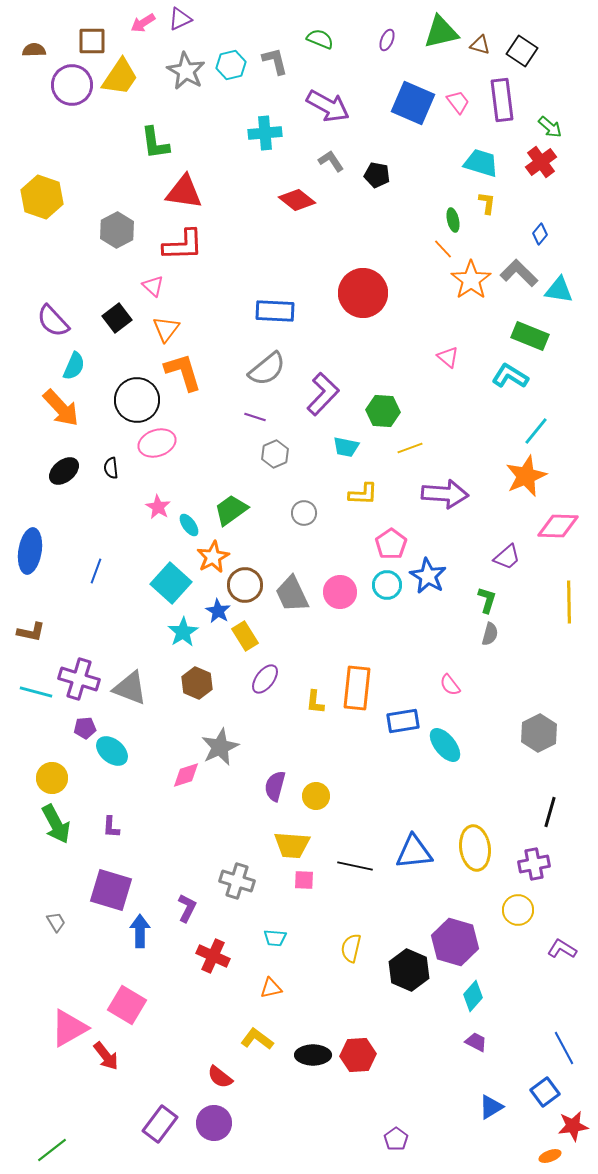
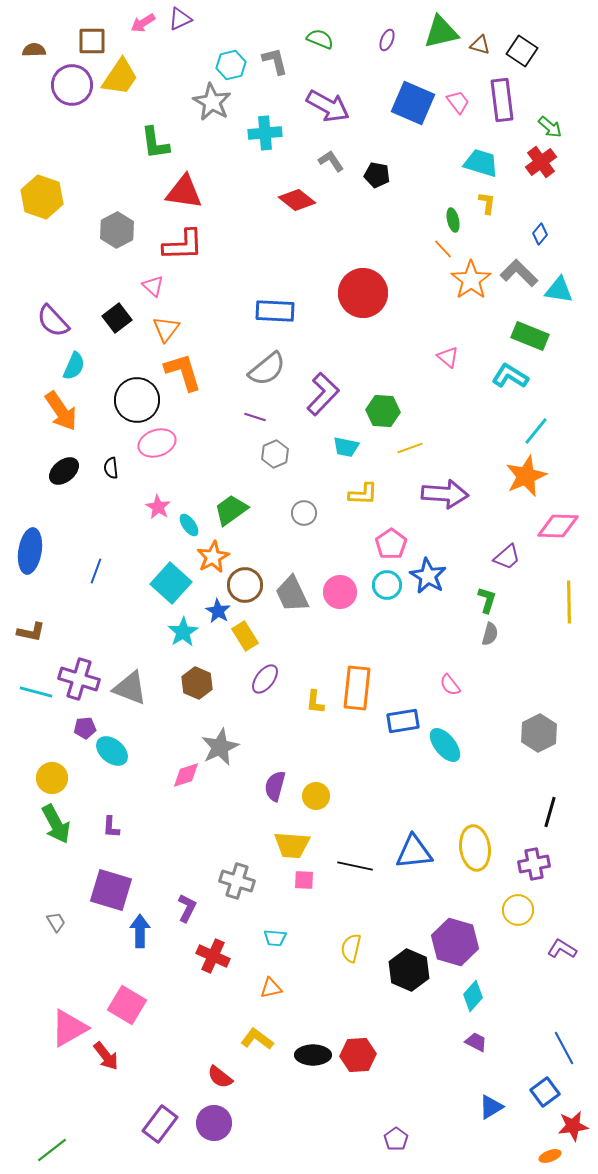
gray star at (186, 71): moved 26 px right, 31 px down
orange arrow at (61, 408): moved 3 px down; rotated 9 degrees clockwise
